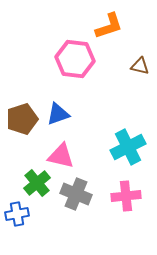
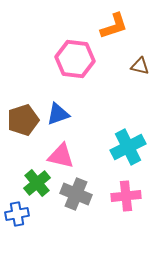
orange L-shape: moved 5 px right
brown pentagon: moved 1 px right, 1 px down
